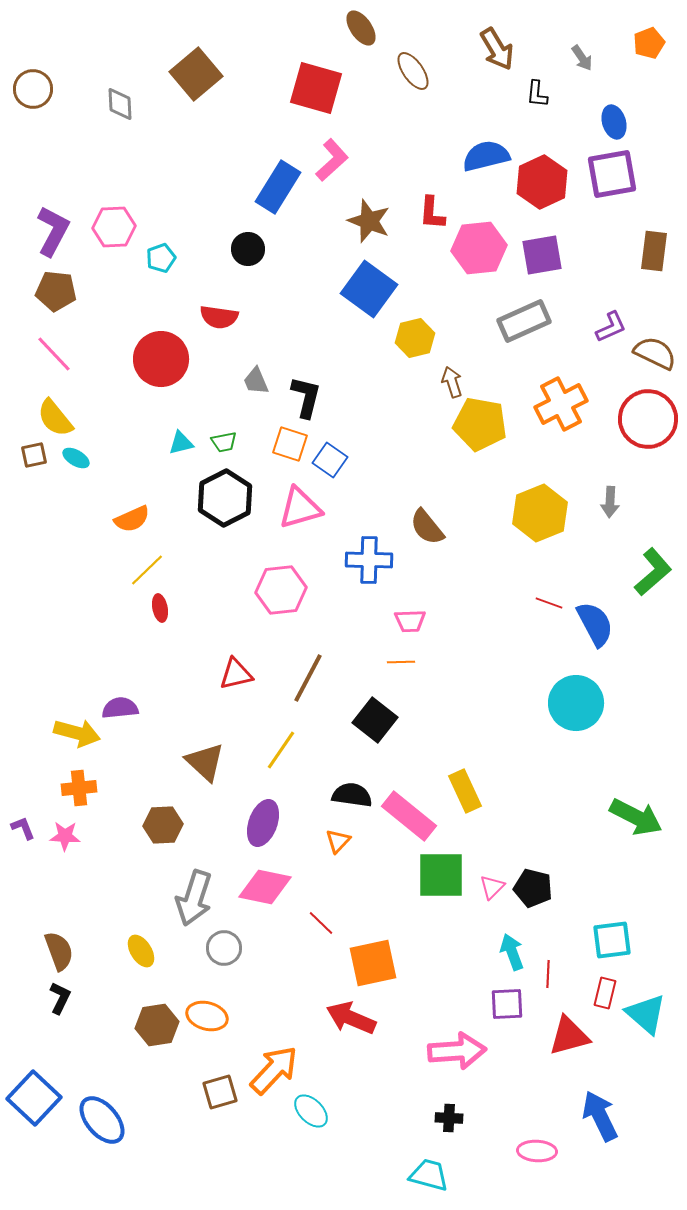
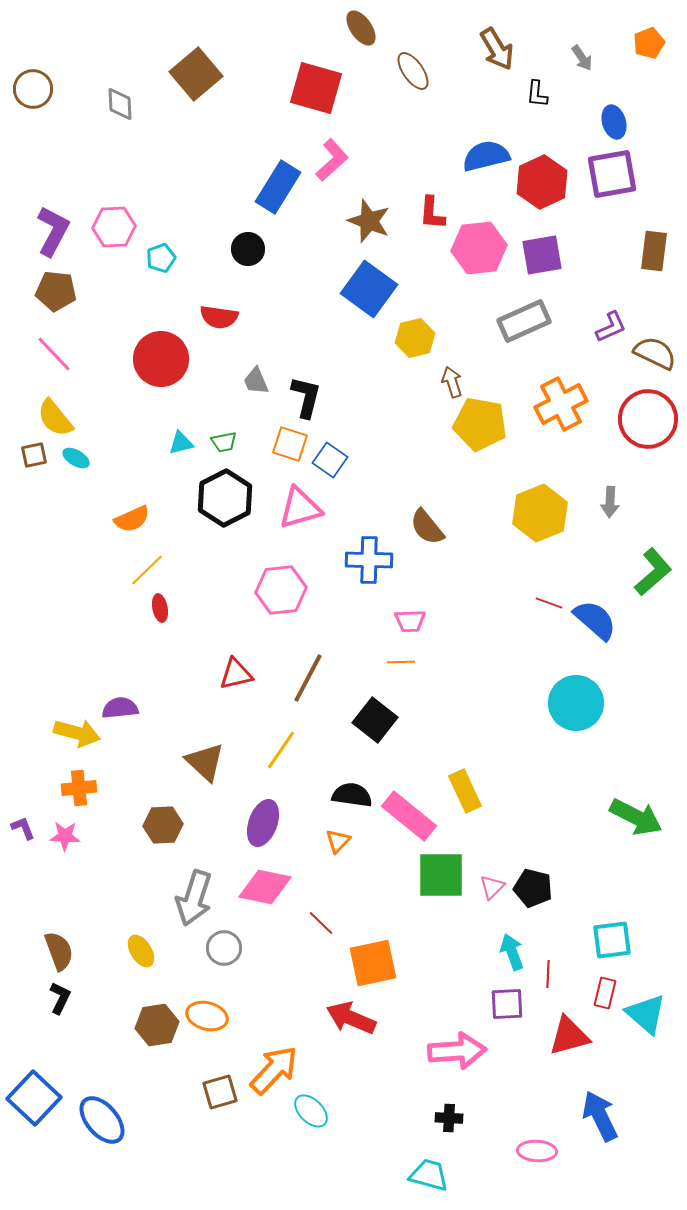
blue semicircle at (595, 624): moved 4 px up; rotated 21 degrees counterclockwise
